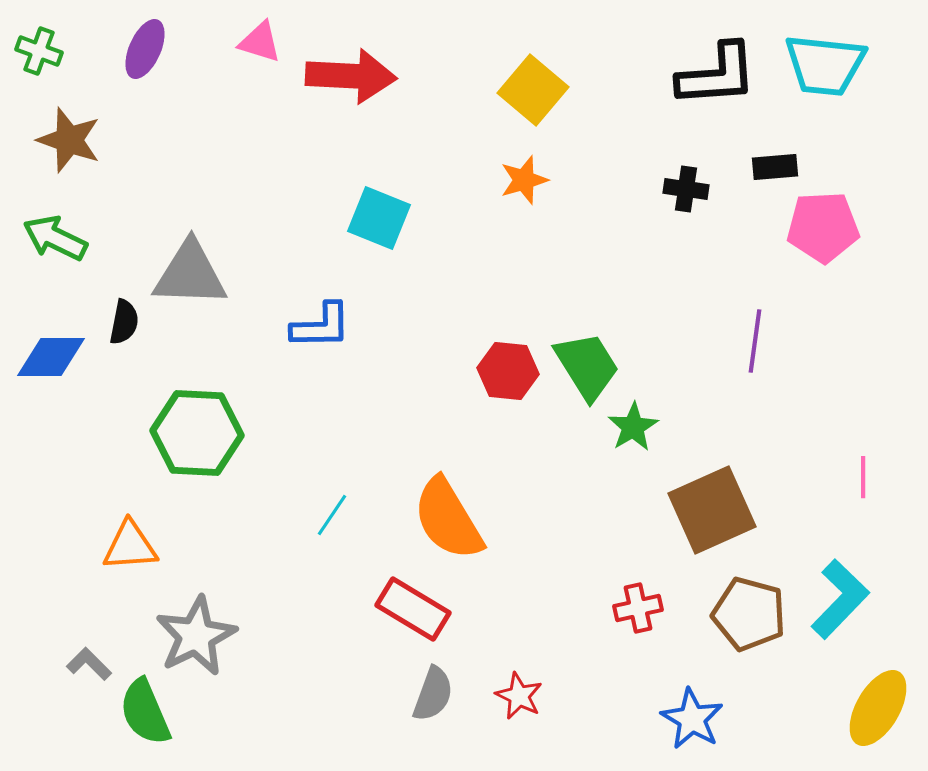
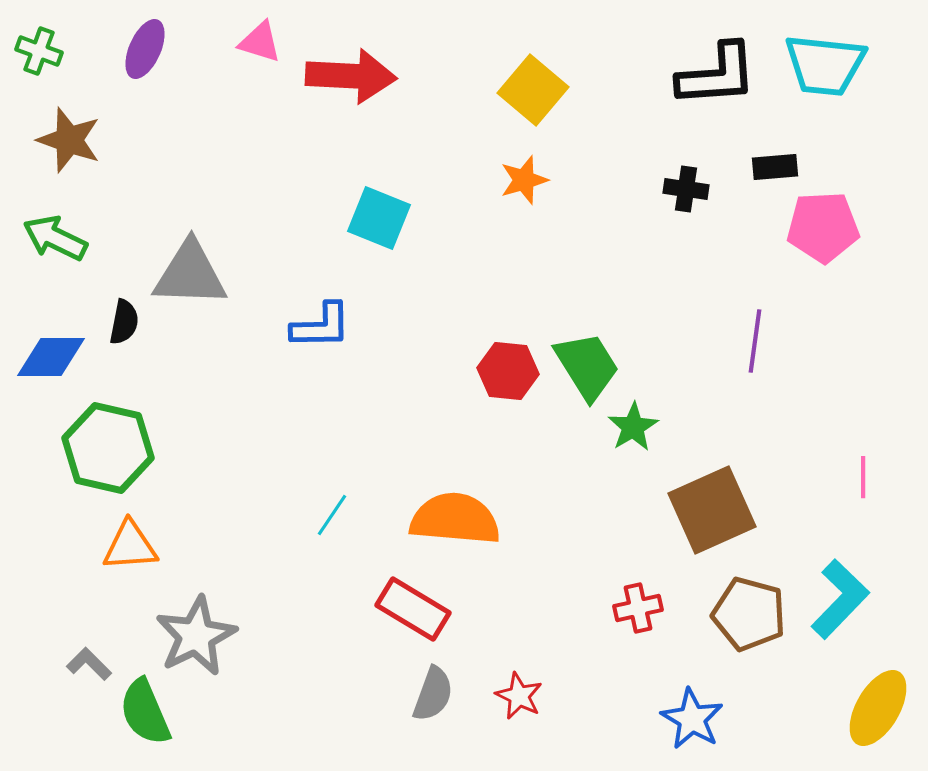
green hexagon: moved 89 px left, 15 px down; rotated 10 degrees clockwise
orange semicircle: moved 7 px right; rotated 126 degrees clockwise
